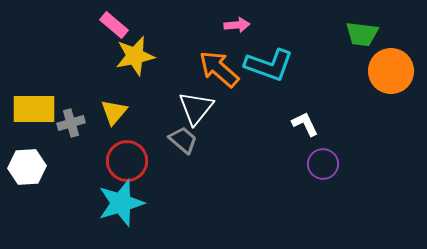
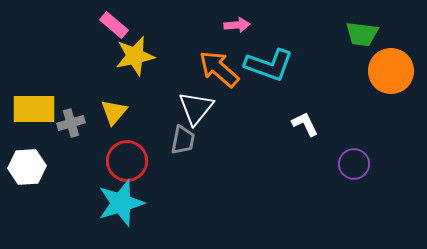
gray trapezoid: rotated 60 degrees clockwise
purple circle: moved 31 px right
